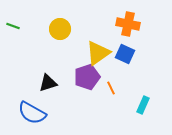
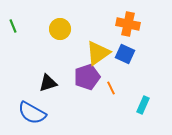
green line: rotated 48 degrees clockwise
